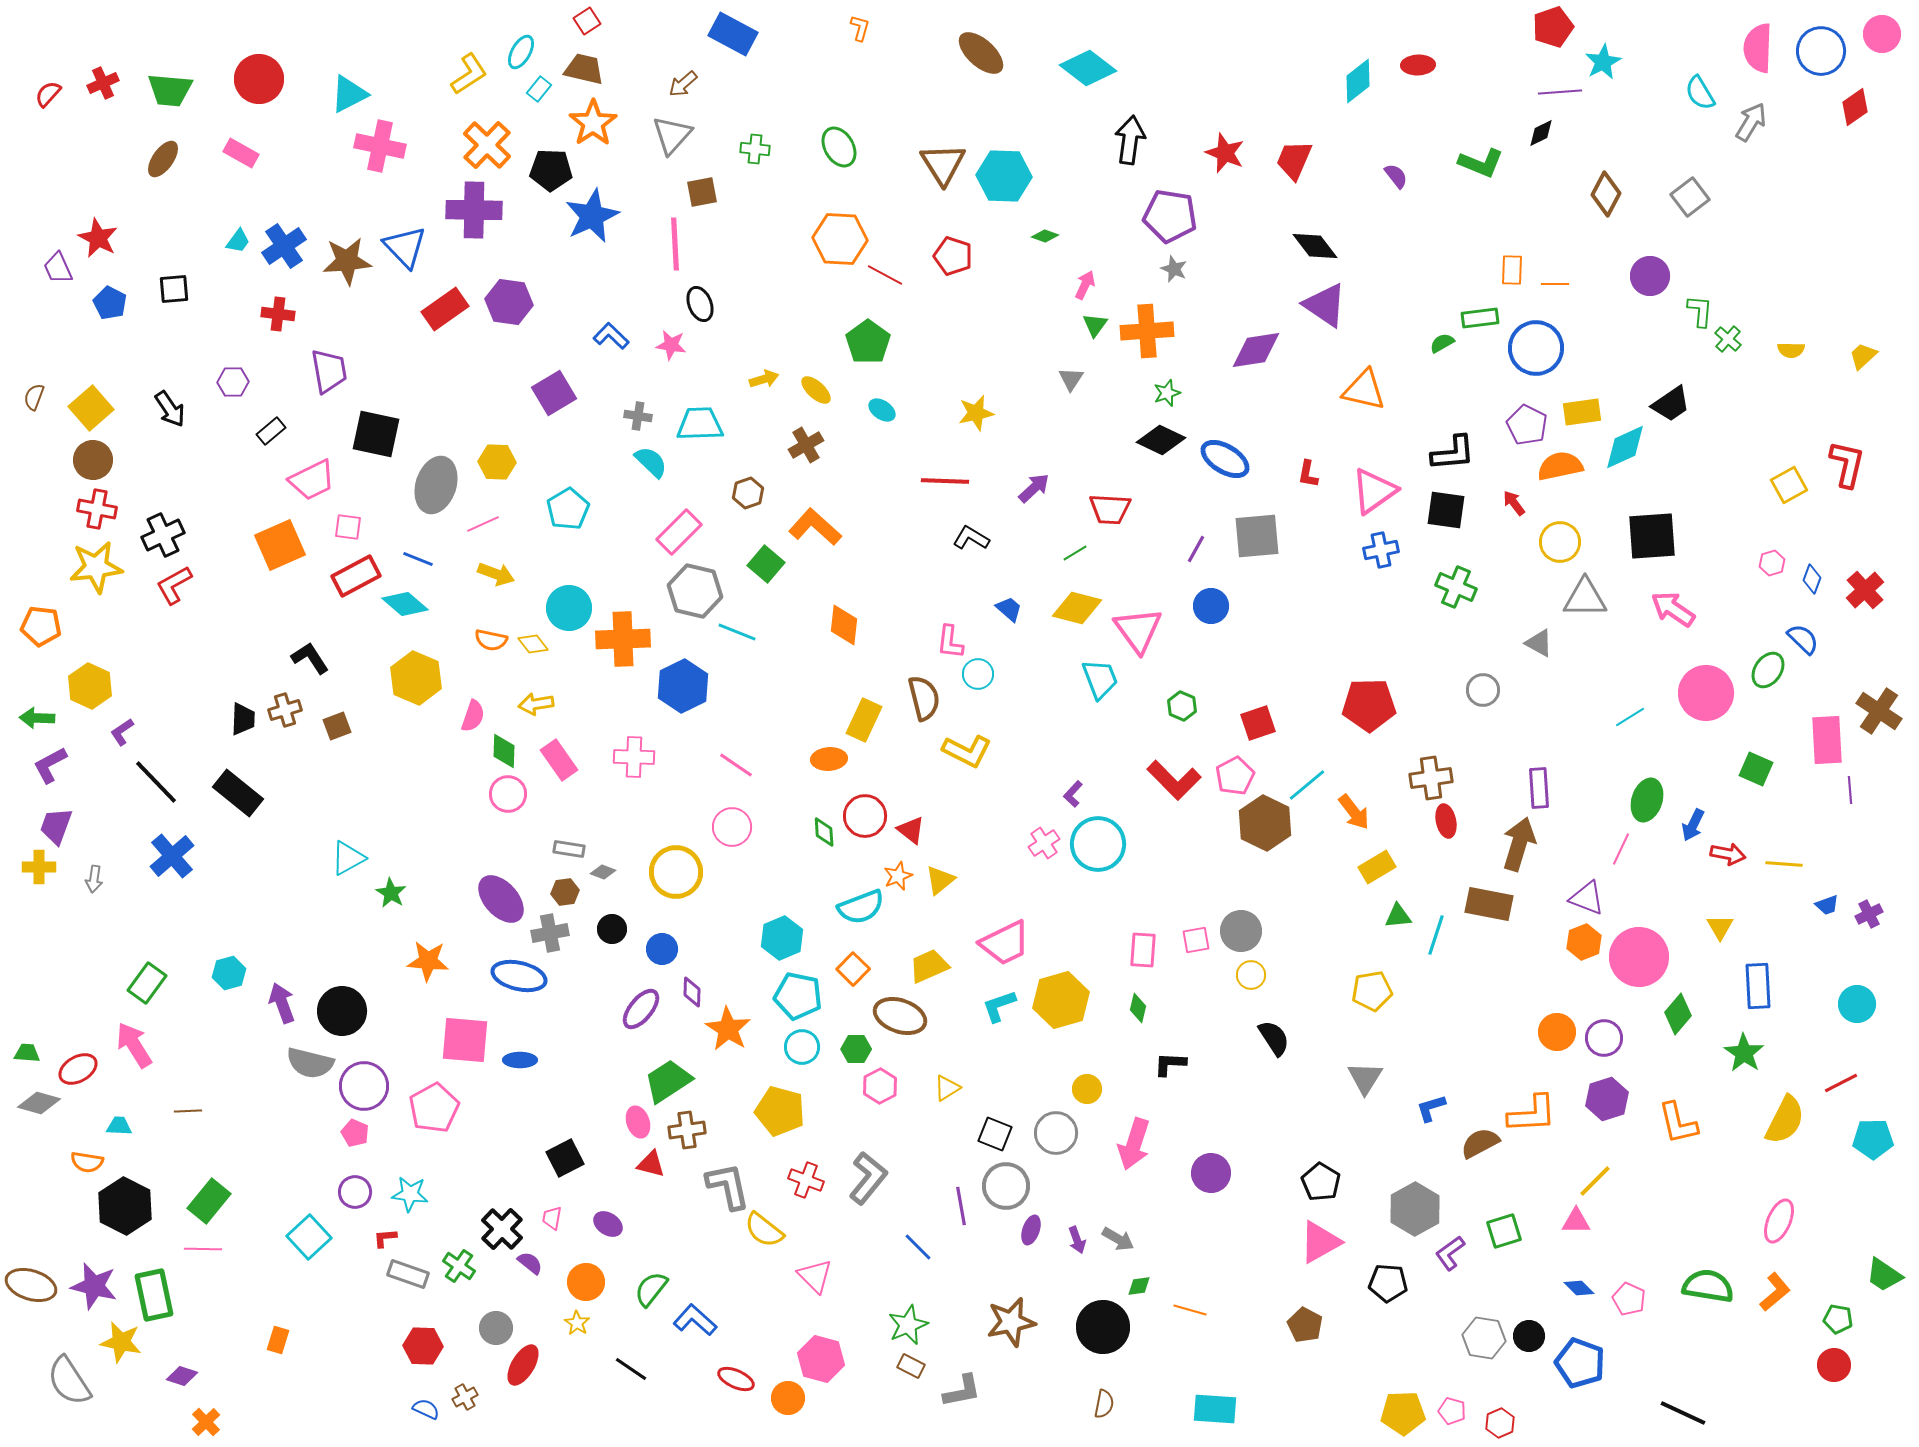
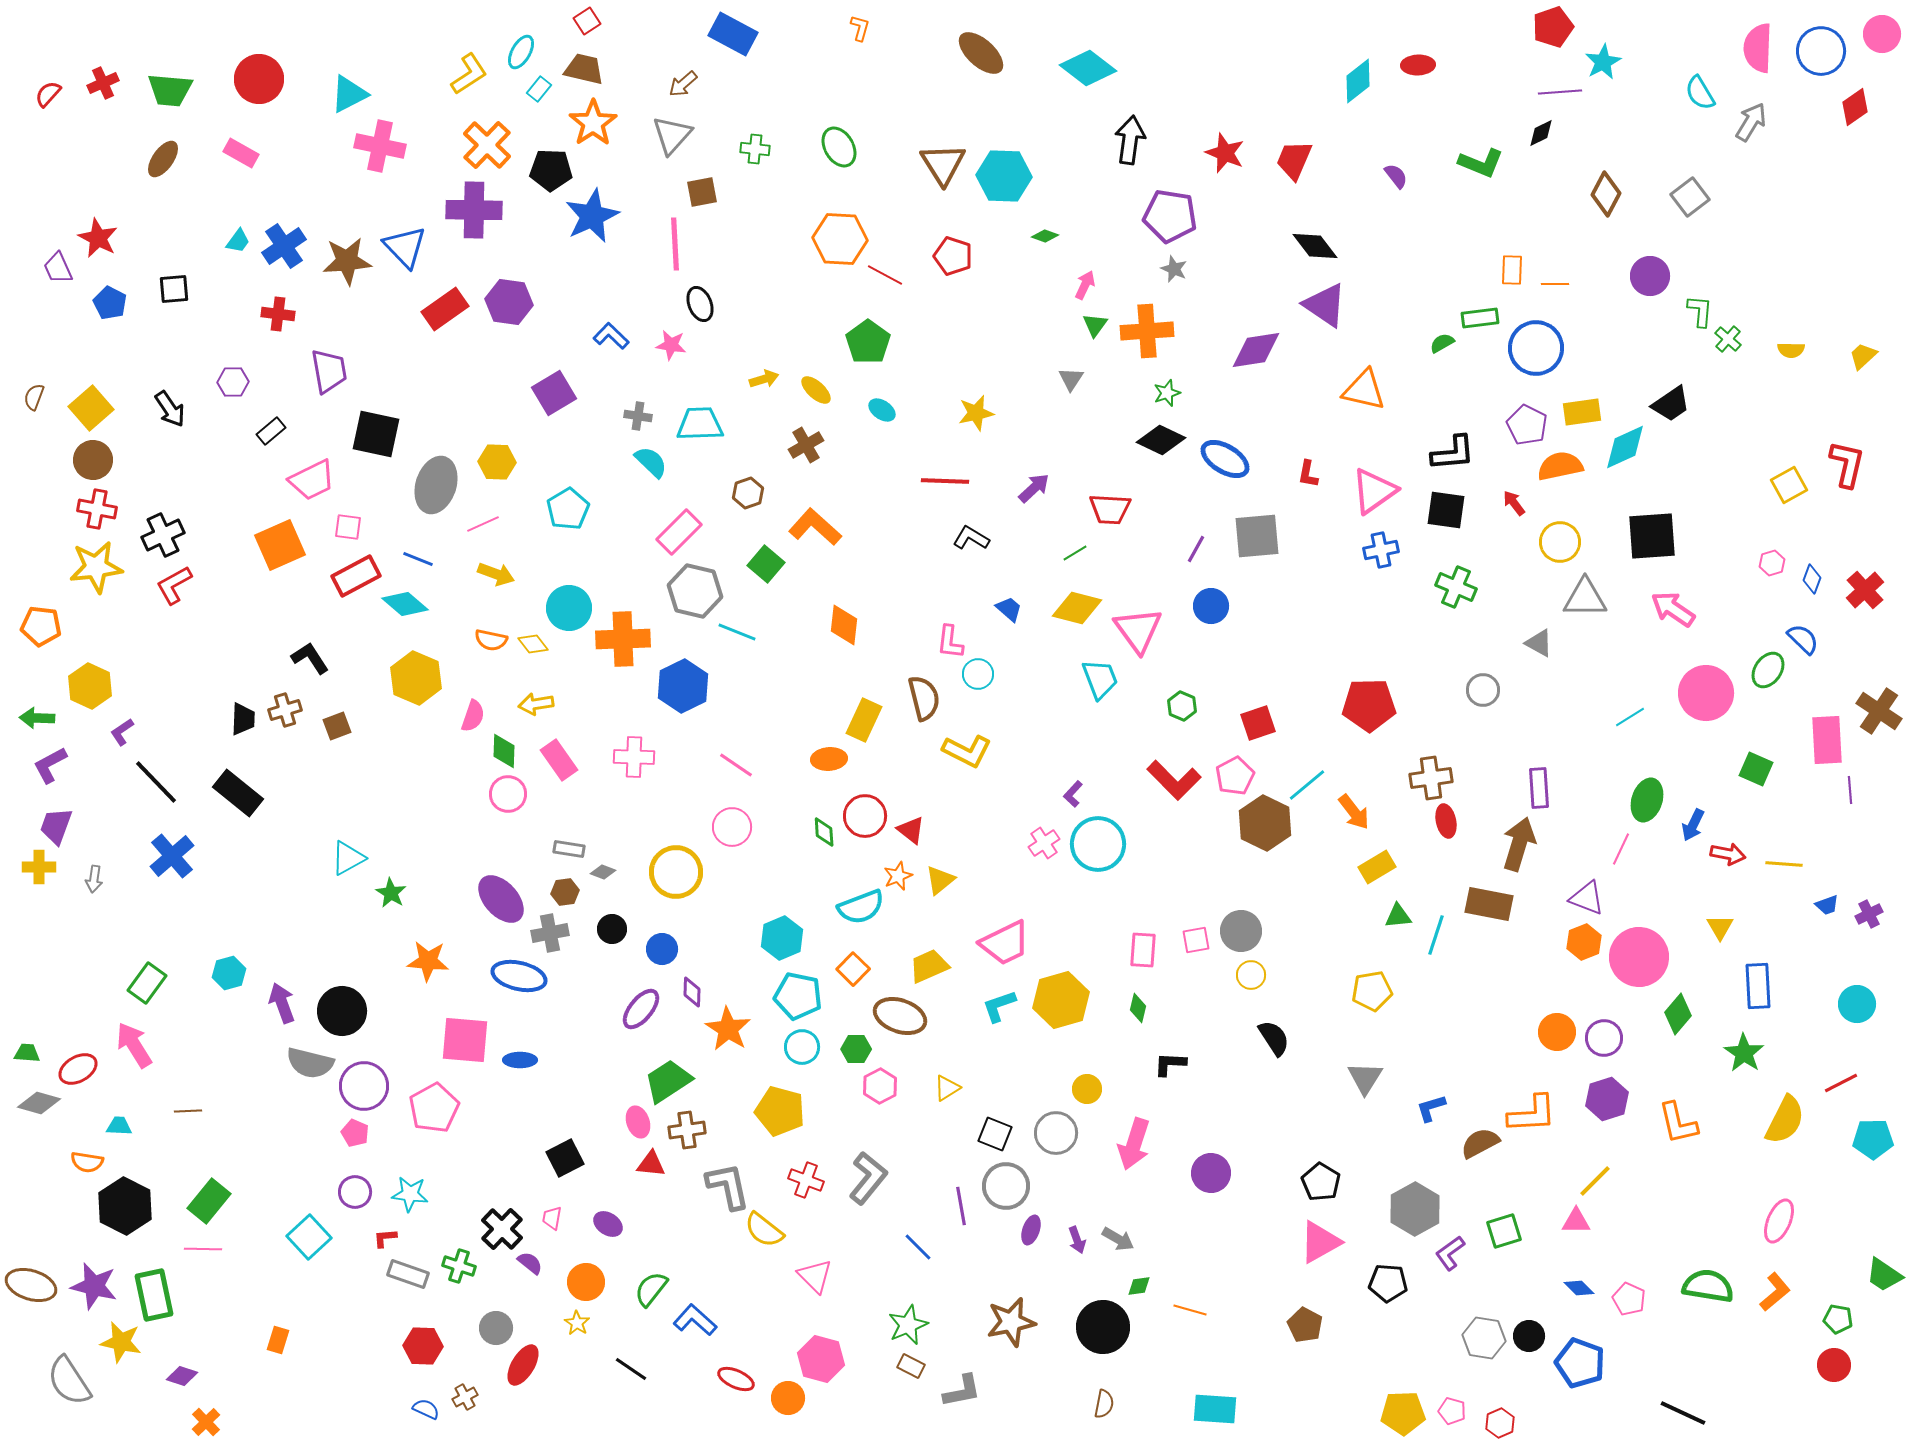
red triangle at (651, 1164): rotated 8 degrees counterclockwise
green cross at (459, 1266): rotated 16 degrees counterclockwise
